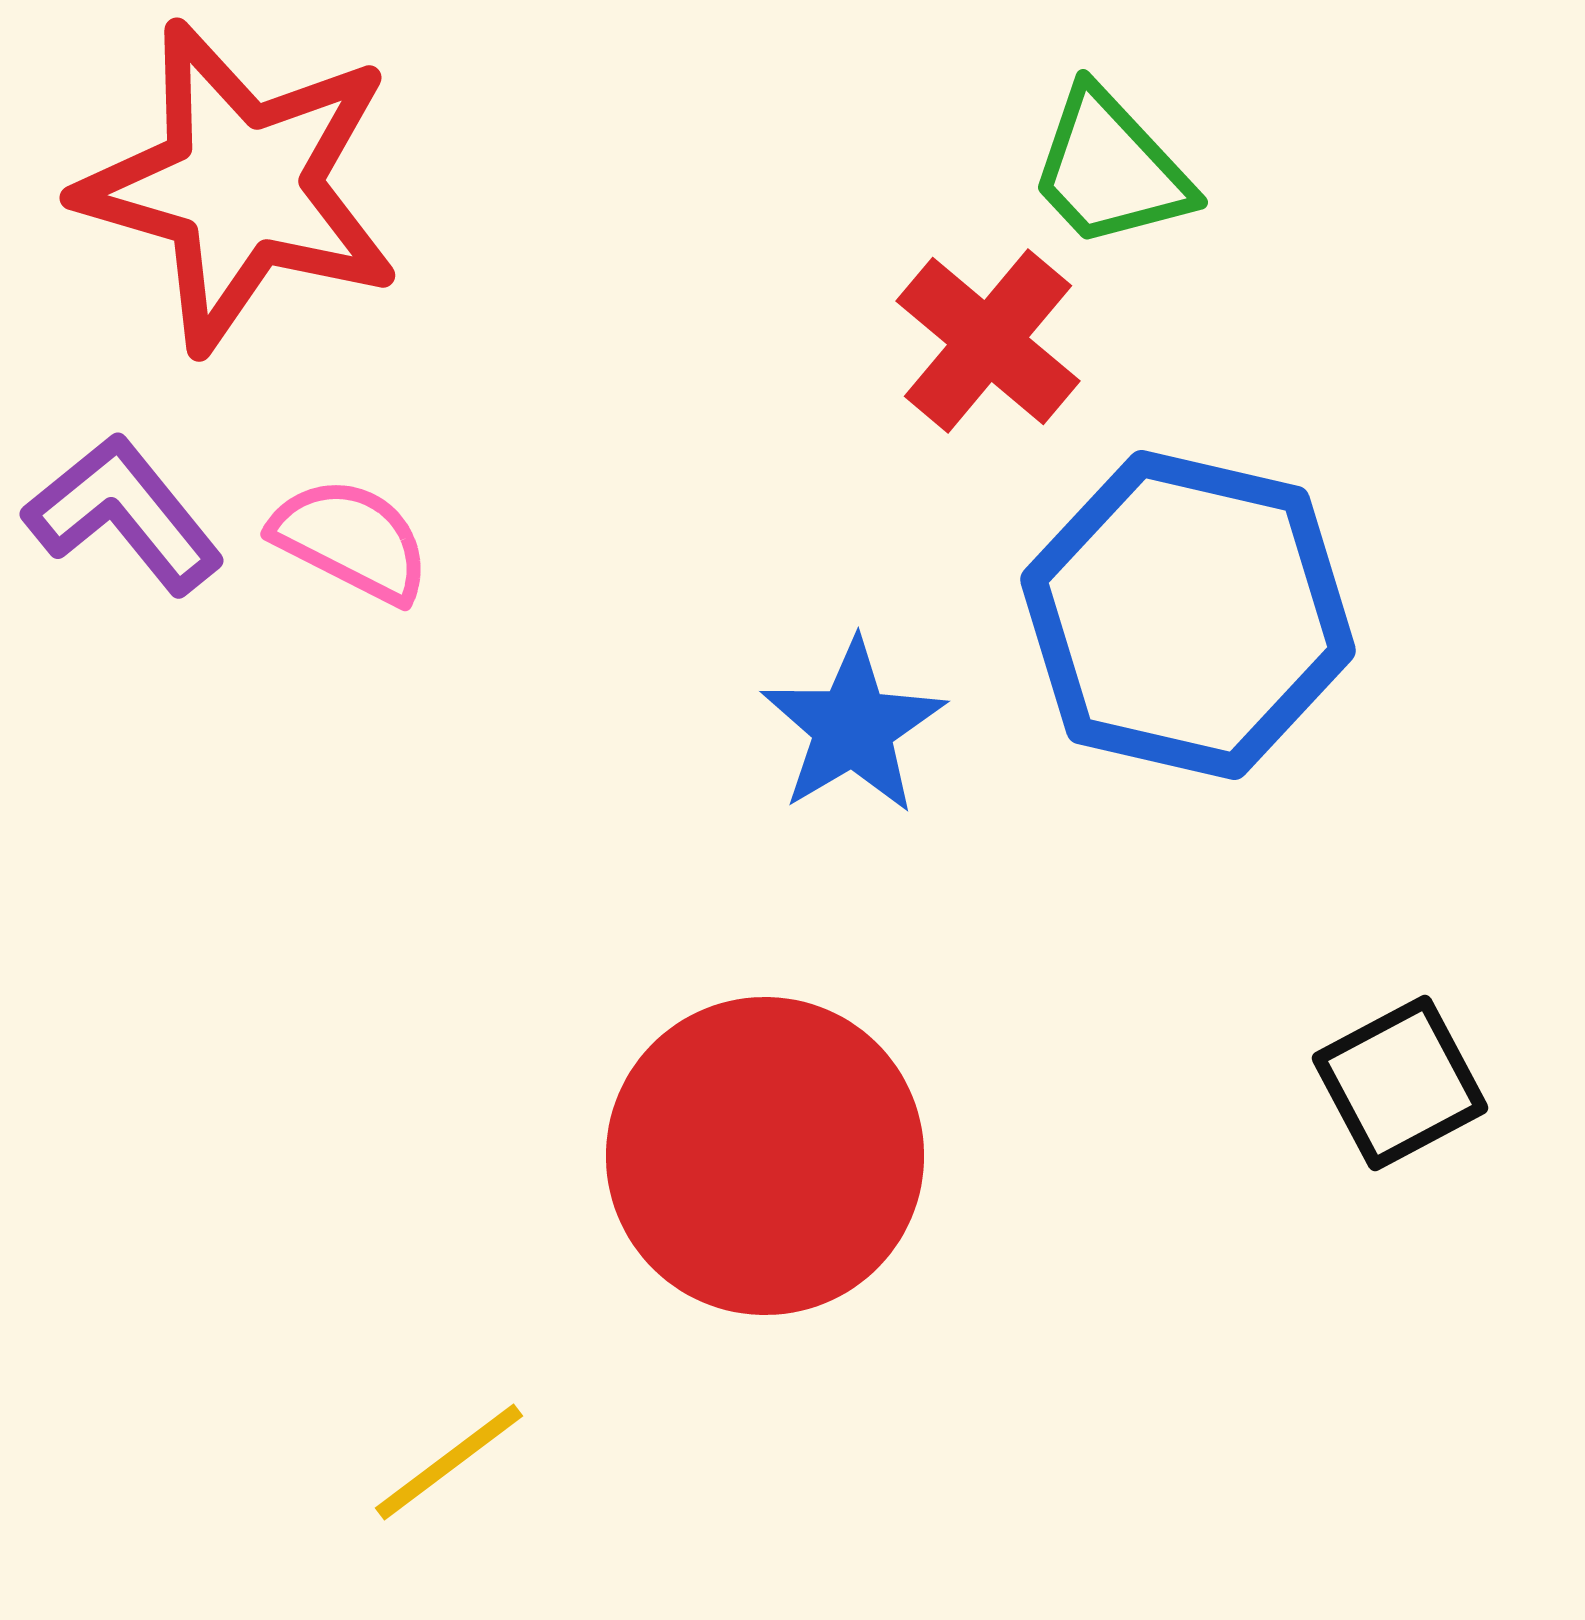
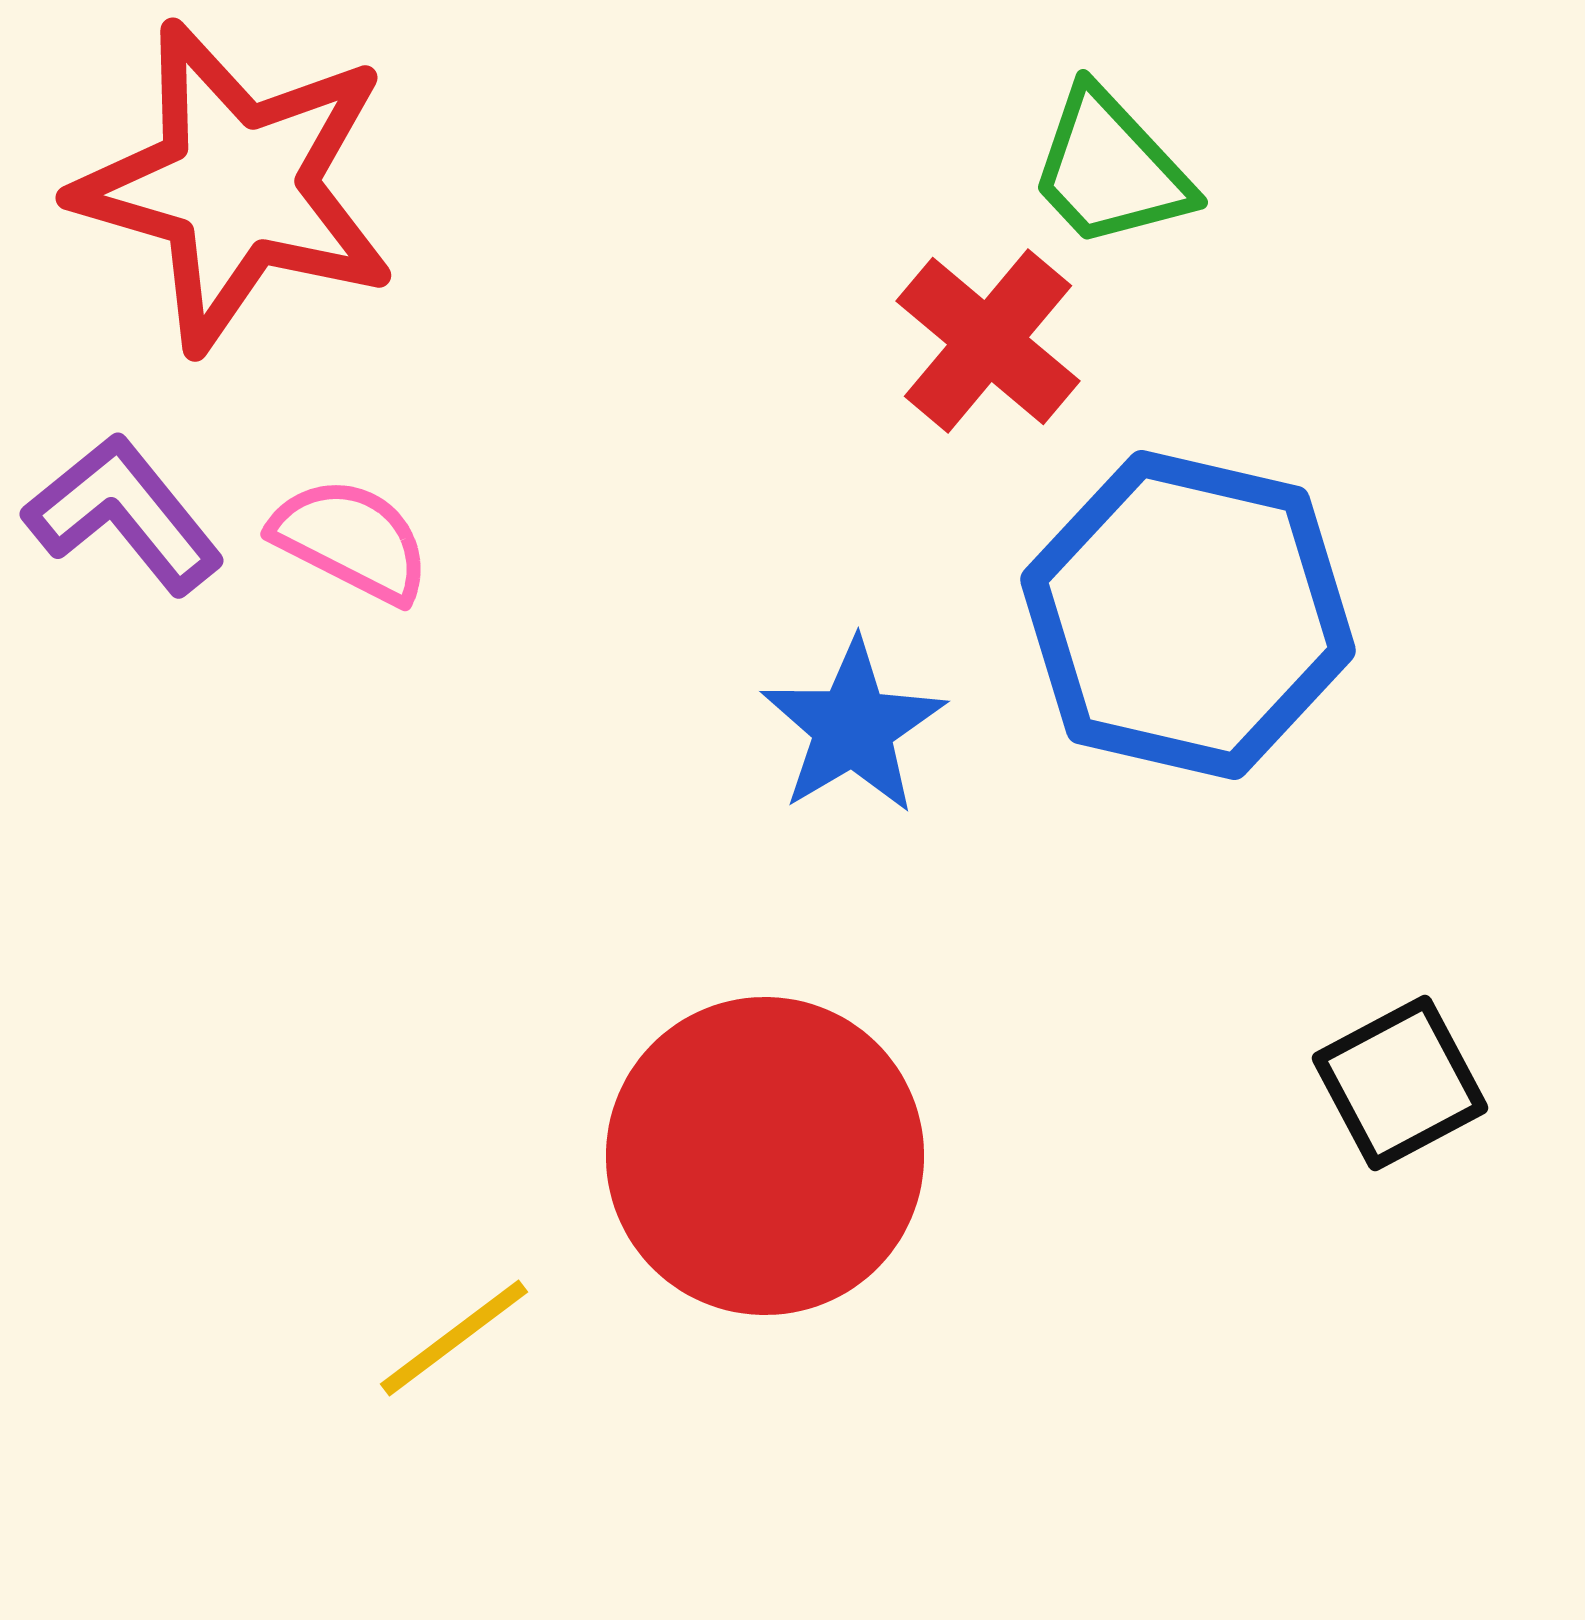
red star: moved 4 px left
yellow line: moved 5 px right, 124 px up
